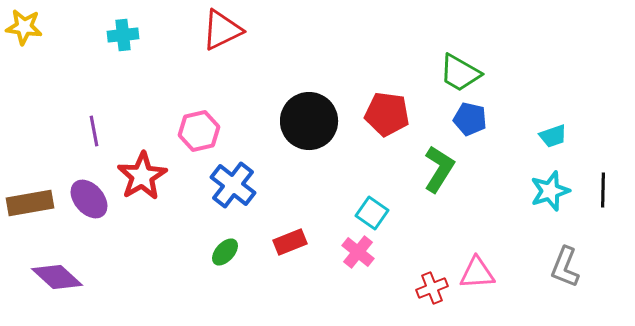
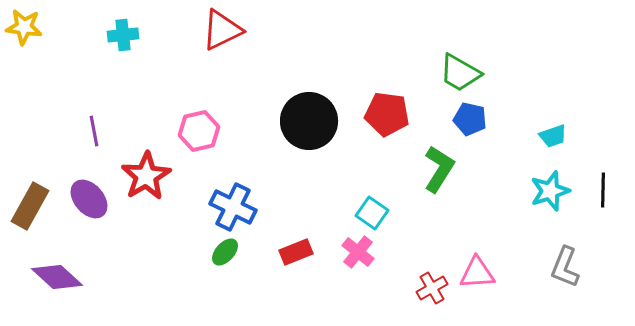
red star: moved 4 px right
blue cross: moved 22 px down; rotated 12 degrees counterclockwise
brown rectangle: moved 3 px down; rotated 51 degrees counterclockwise
red rectangle: moved 6 px right, 10 px down
red cross: rotated 8 degrees counterclockwise
